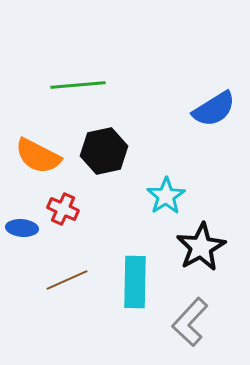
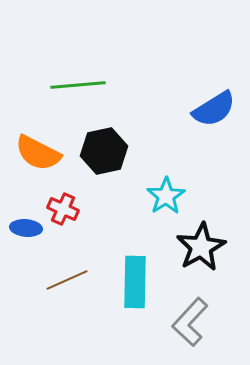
orange semicircle: moved 3 px up
blue ellipse: moved 4 px right
